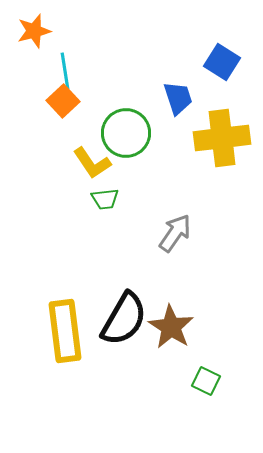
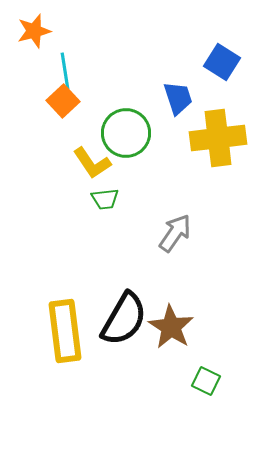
yellow cross: moved 4 px left
